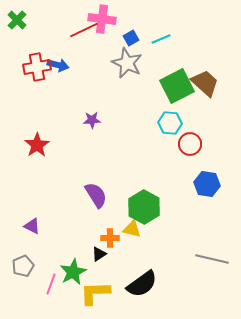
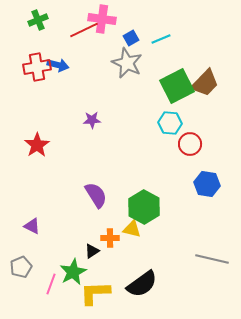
green cross: moved 21 px right; rotated 24 degrees clockwise
brown trapezoid: rotated 92 degrees clockwise
black triangle: moved 7 px left, 3 px up
gray pentagon: moved 2 px left, 1 px down
